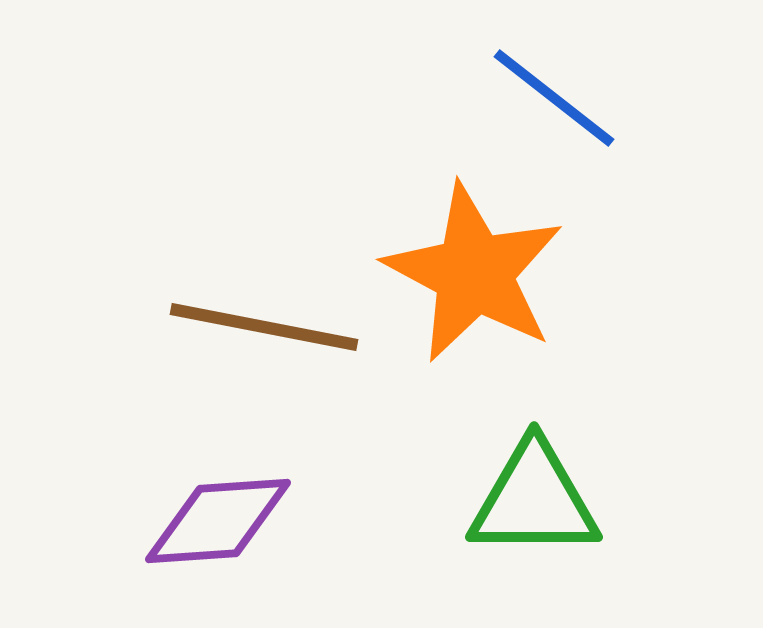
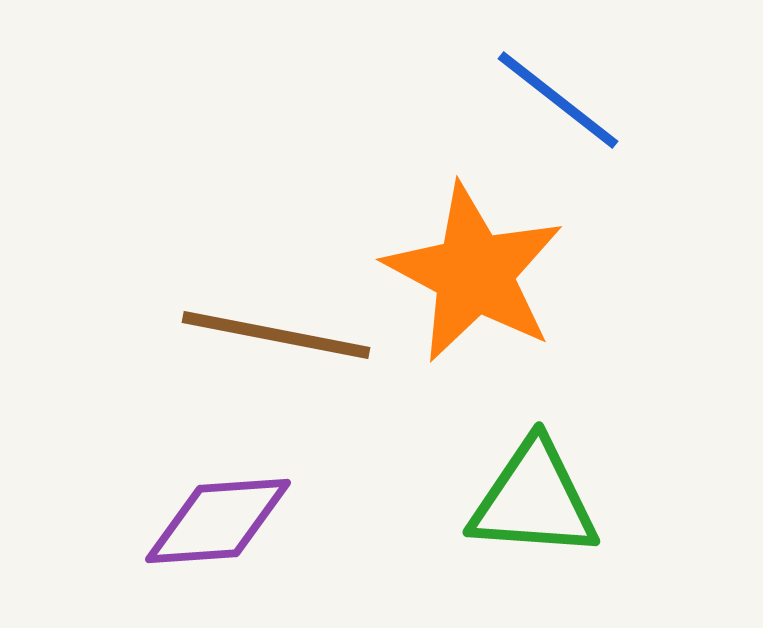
blue line: moved 4 px right, 2 px down
brown line: moved 12 px right, 8 px down
green triangle: rotated 4 degrees clockwise
